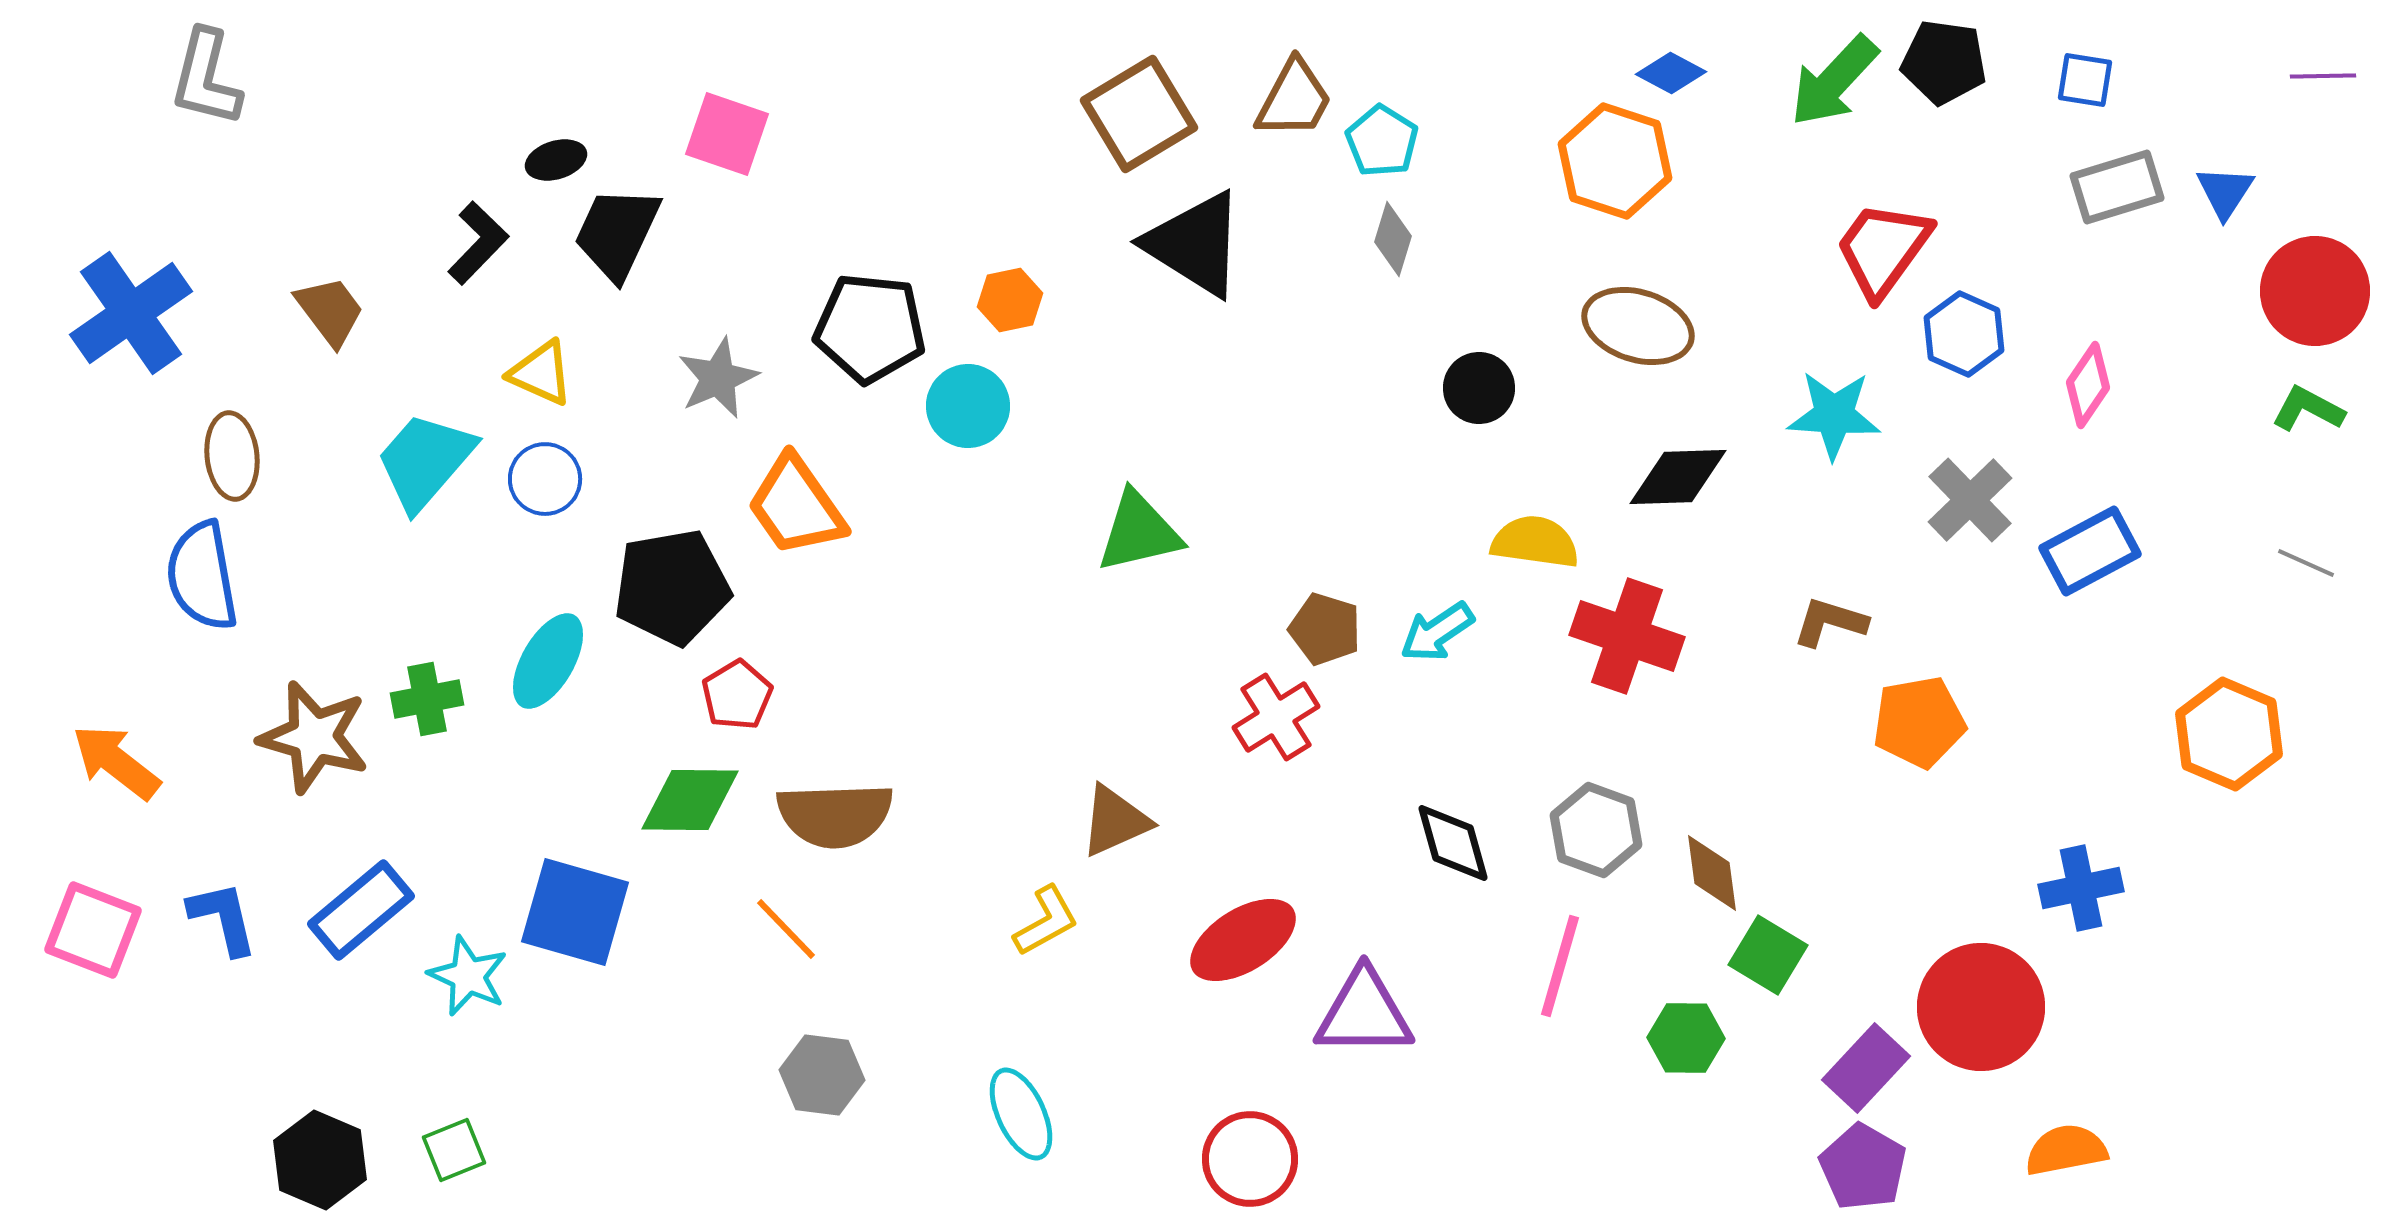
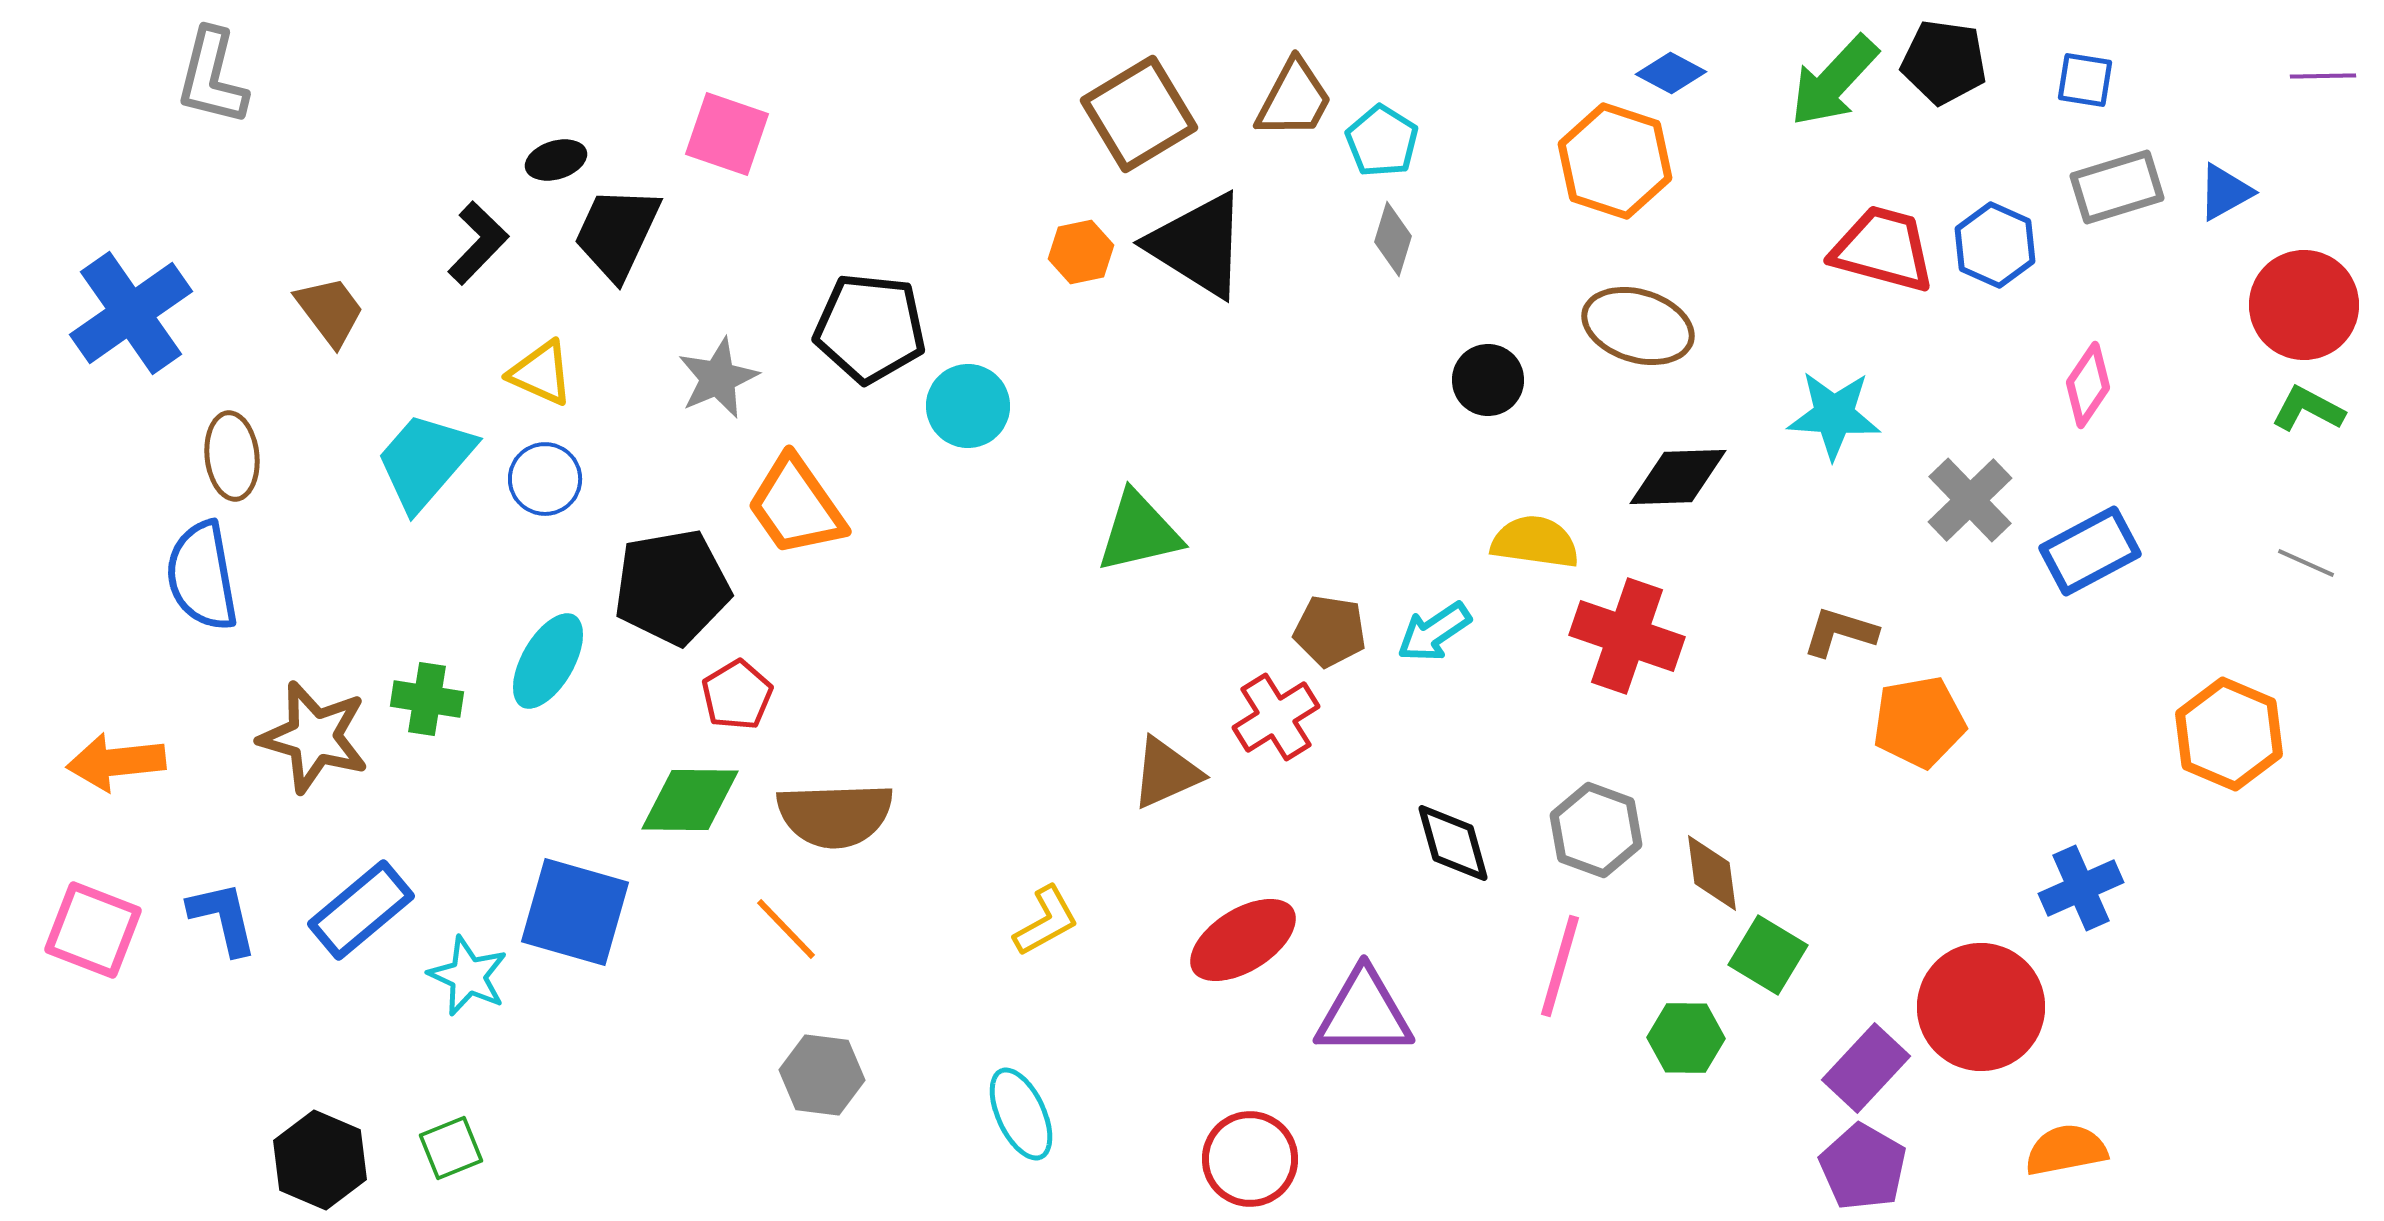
gray L-shape at (206, 78): moved 6 px right, 1 px up
blue triangle at (2225, 192): rotated 28 degrees clockwise
black triangle at (1195, 244): moved 3 px right, 1 px down
red trapezoid at (1883, 249): rotated 69 degrees clockwise
red circle at (2315, 291): moved 11 px left, 14 px down
orange hexagon at (1010, 300): moved 71 px right, 48 px up
blue hexagon at (1964, 334): moved 31 px right, 89 px up
black circle at (1479, 388): moved 9 px right, 8 px up
brown L-shape at (1830, 622): moved 10 px right, 10 px down
brown pentagon at (1325, 629): moved 5 px right, 2 px down; rotated 8 degrees counterclockwise
cyan arrow at (1437, 632): moved 3 px left
green cross at (427, 699): rotated 20 degrees clockwise
orange arrow at (116, 762): rotated 44 degrees counterclockwise
brown triangle at (1115, 821): moved 51 px right, 48 px up
blue cross at (2081, 888): rotated 12 degrees counterclockwise
green square at (454, 1150): moved 3 px left, 2 px up
